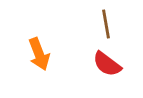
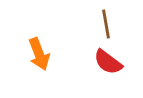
red semicircle: moved 1 px right, 2 px up
